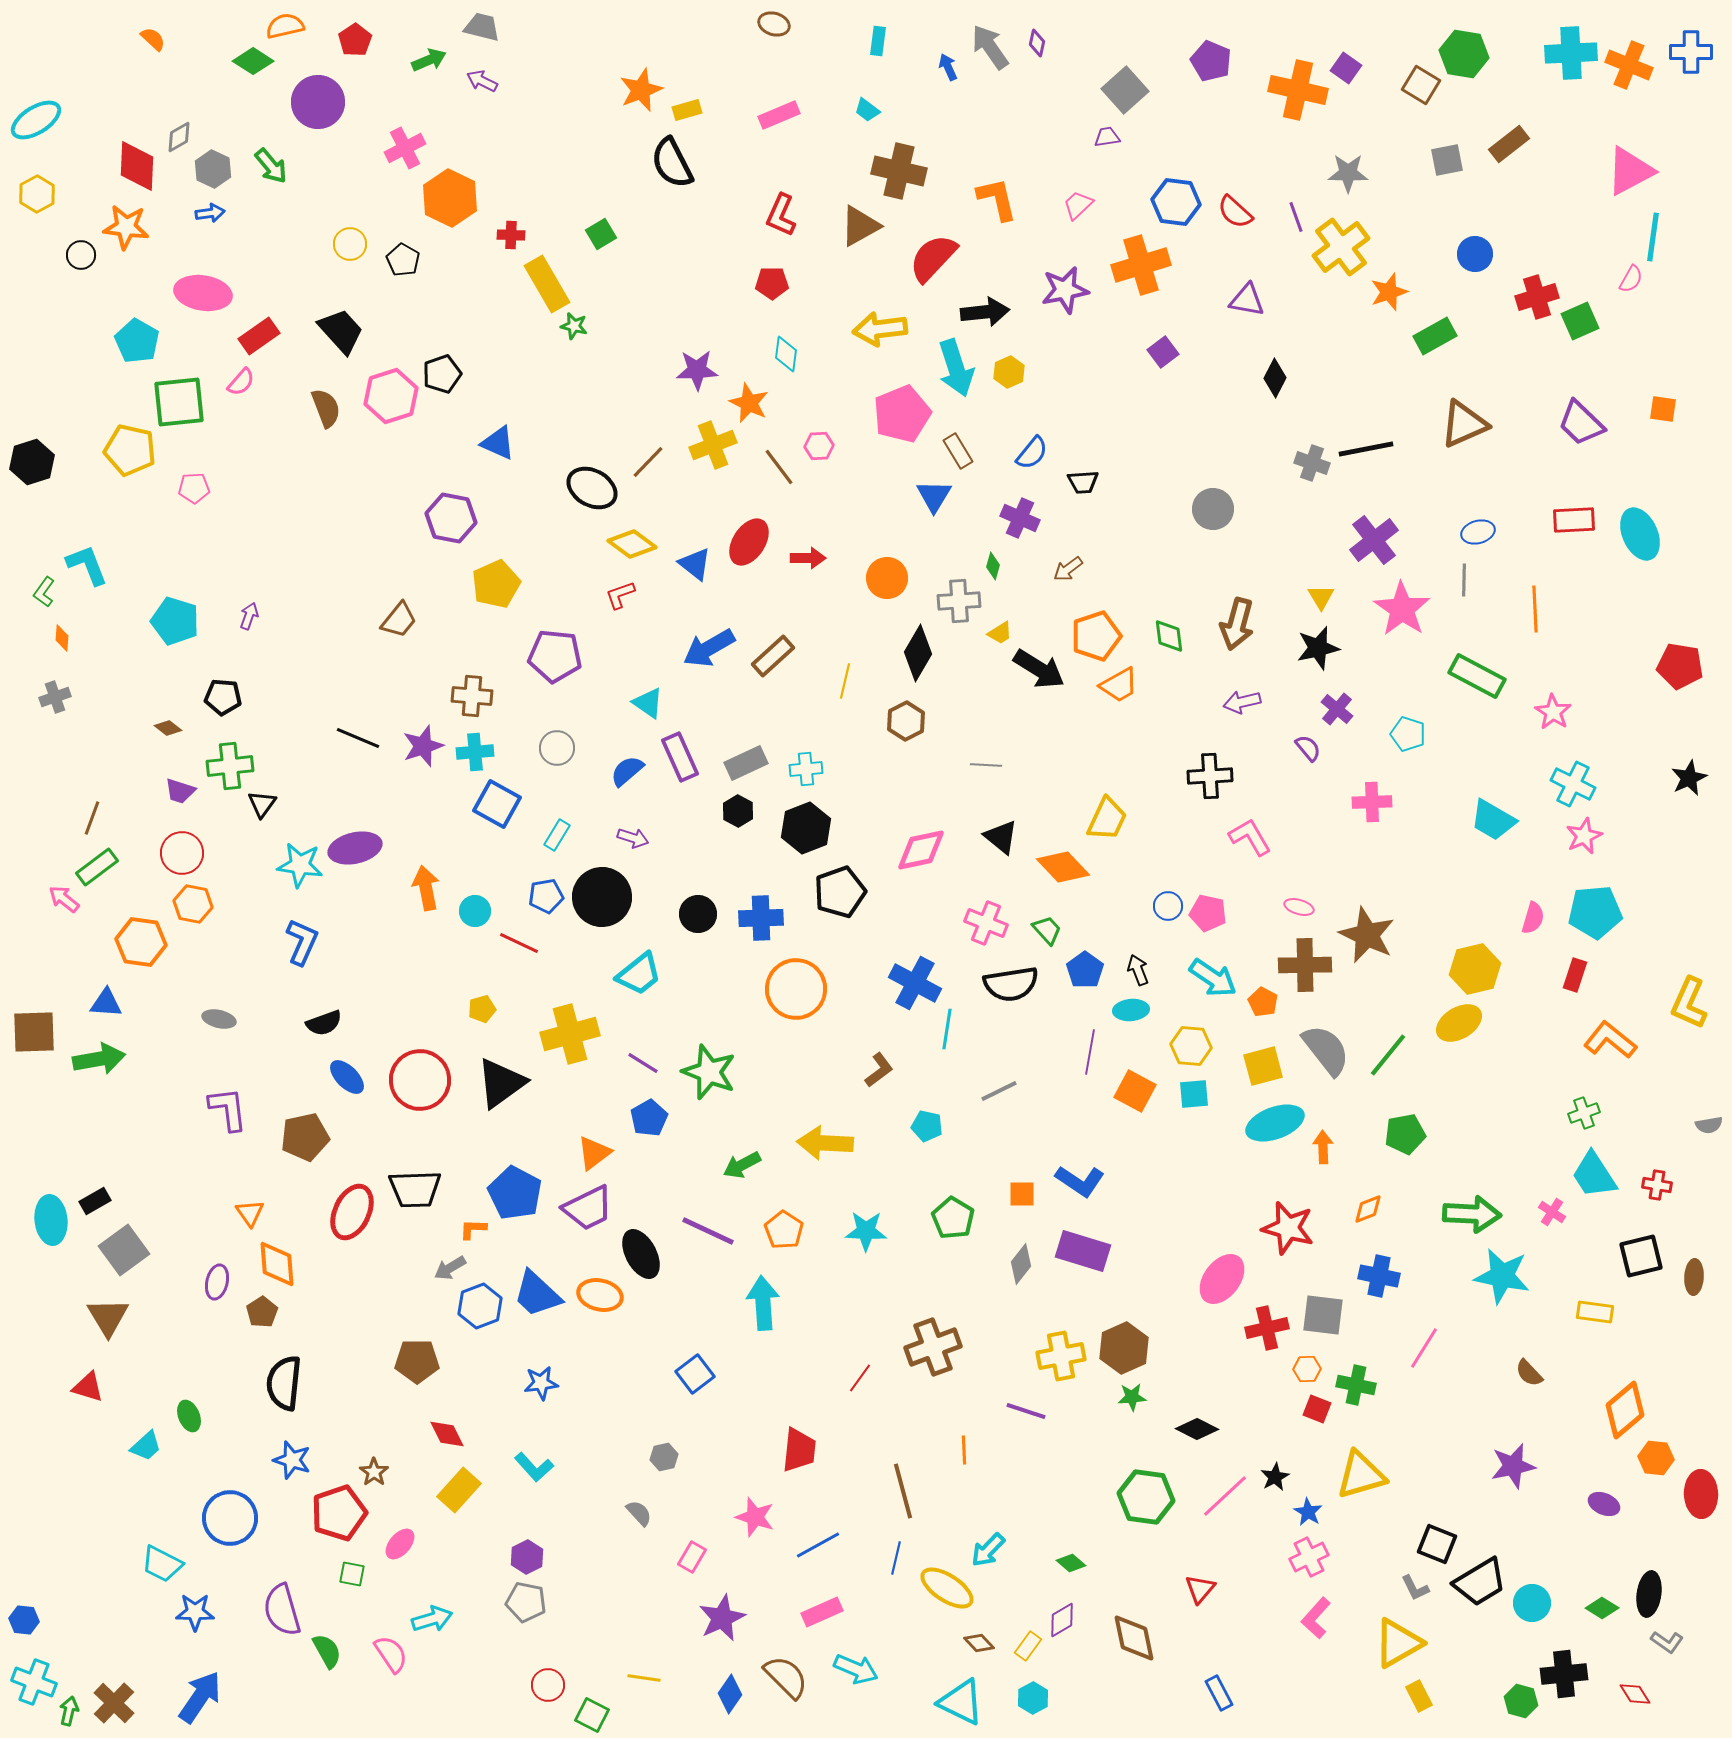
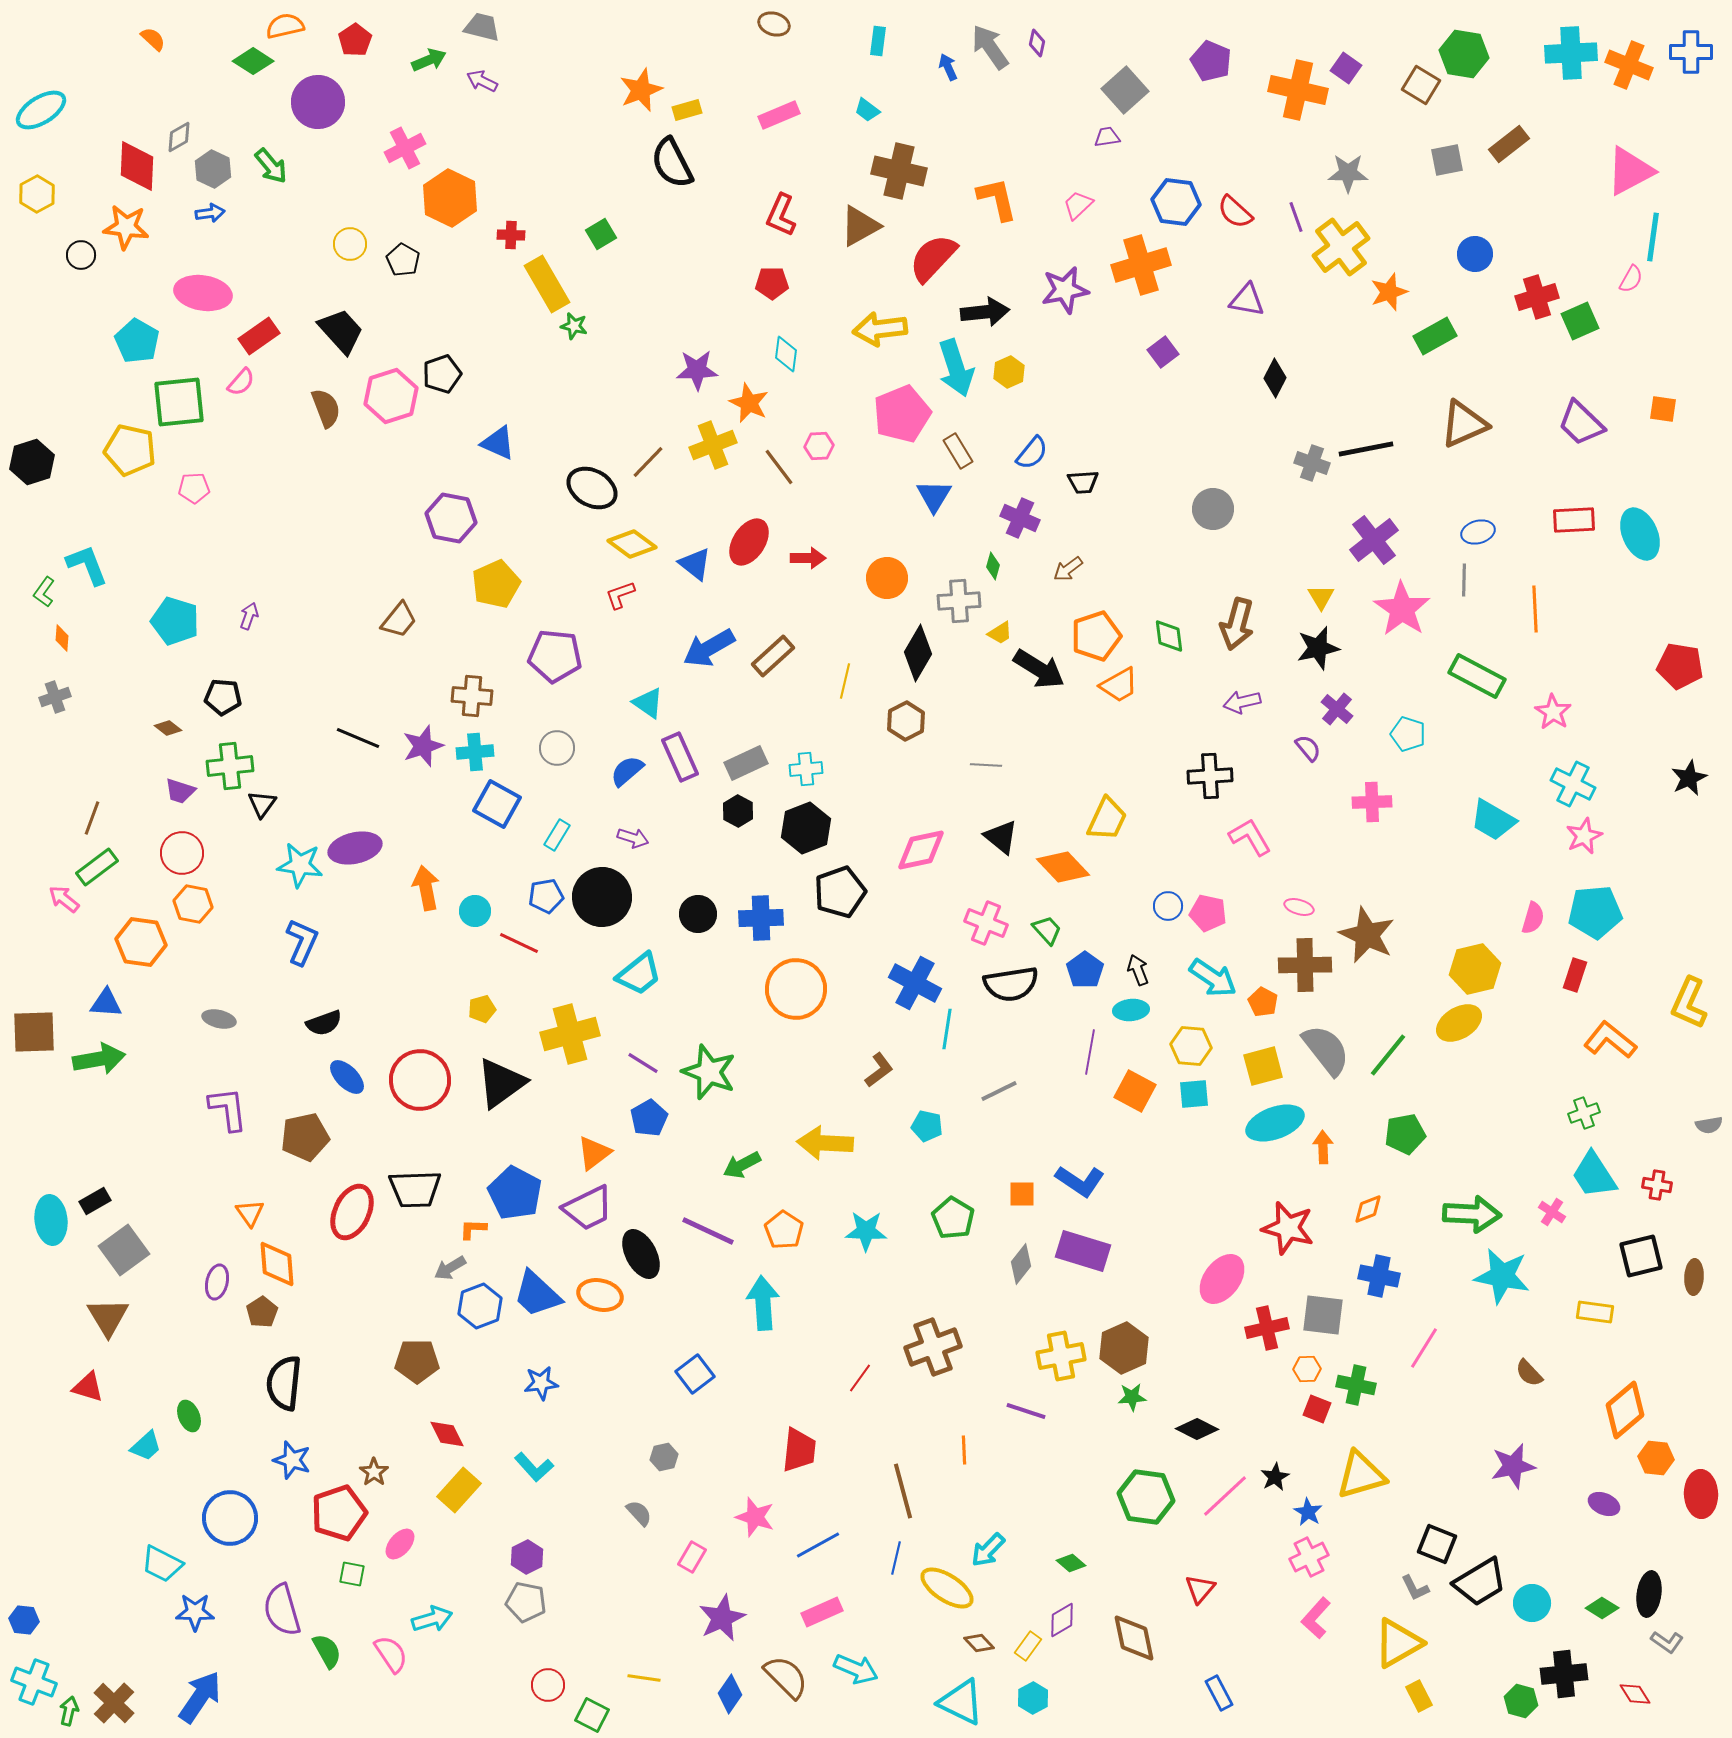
cyan ellipse at (36, 120): moved 5 px right, 10 px up
